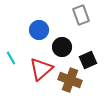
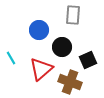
gray rectangle: moved 8 px left; rotated 24 degrees clockwise
brown cross: moved 2 px down
